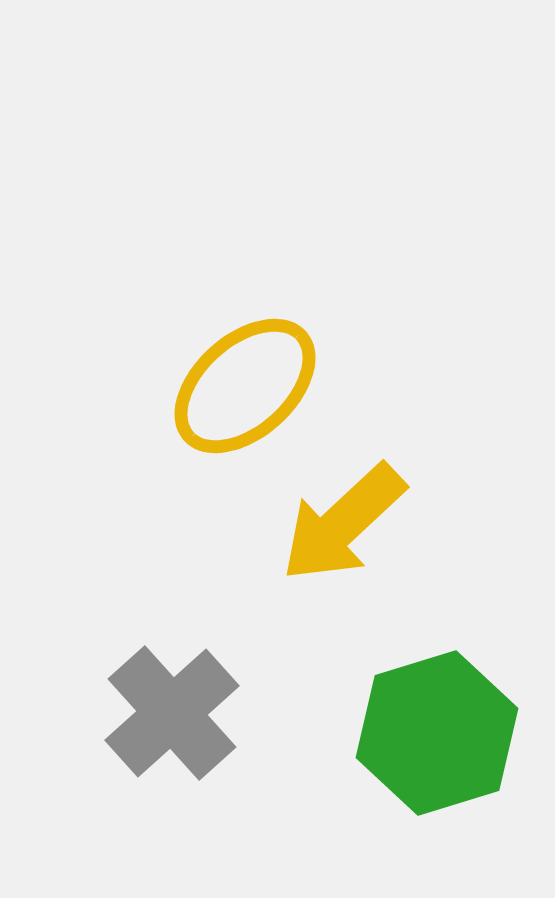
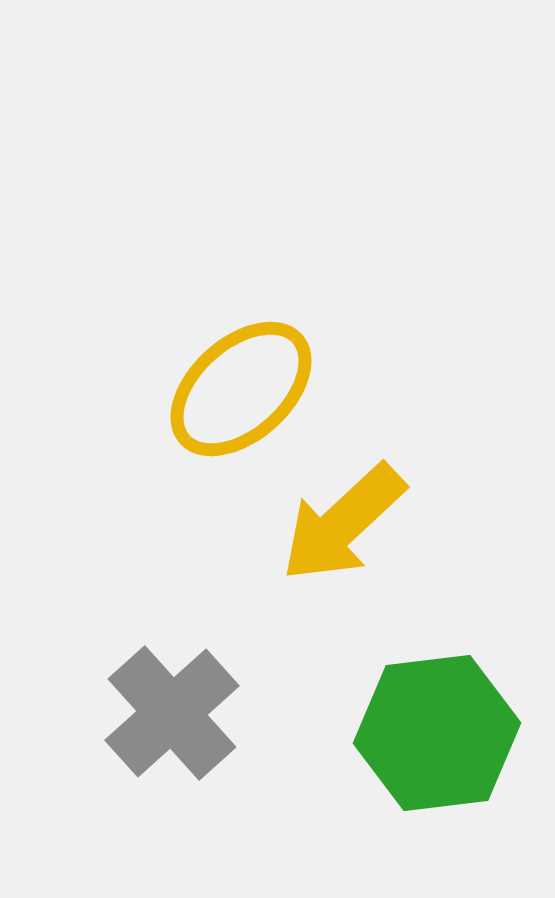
yellow ellipse: moved 4 px left, 3 px down
green hexagon: rotated 10 degrees clockwise
